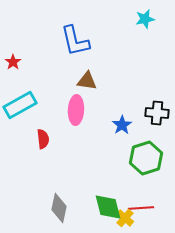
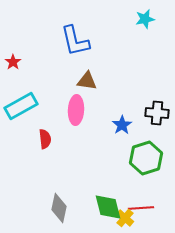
cyan rectangle: moved 1 px right, 1 px down
red semicircle: moved 2 px right
